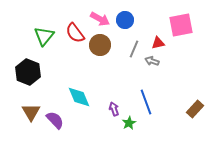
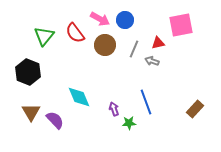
brown circle: moved 5 px right
green star: rotated 24 degrees clockwise
